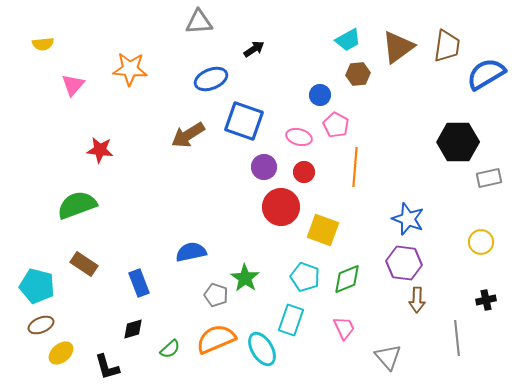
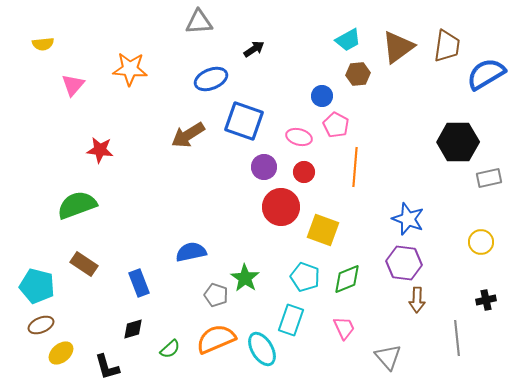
blue circle at (320, 95): moved 2 px right, 1 px down
